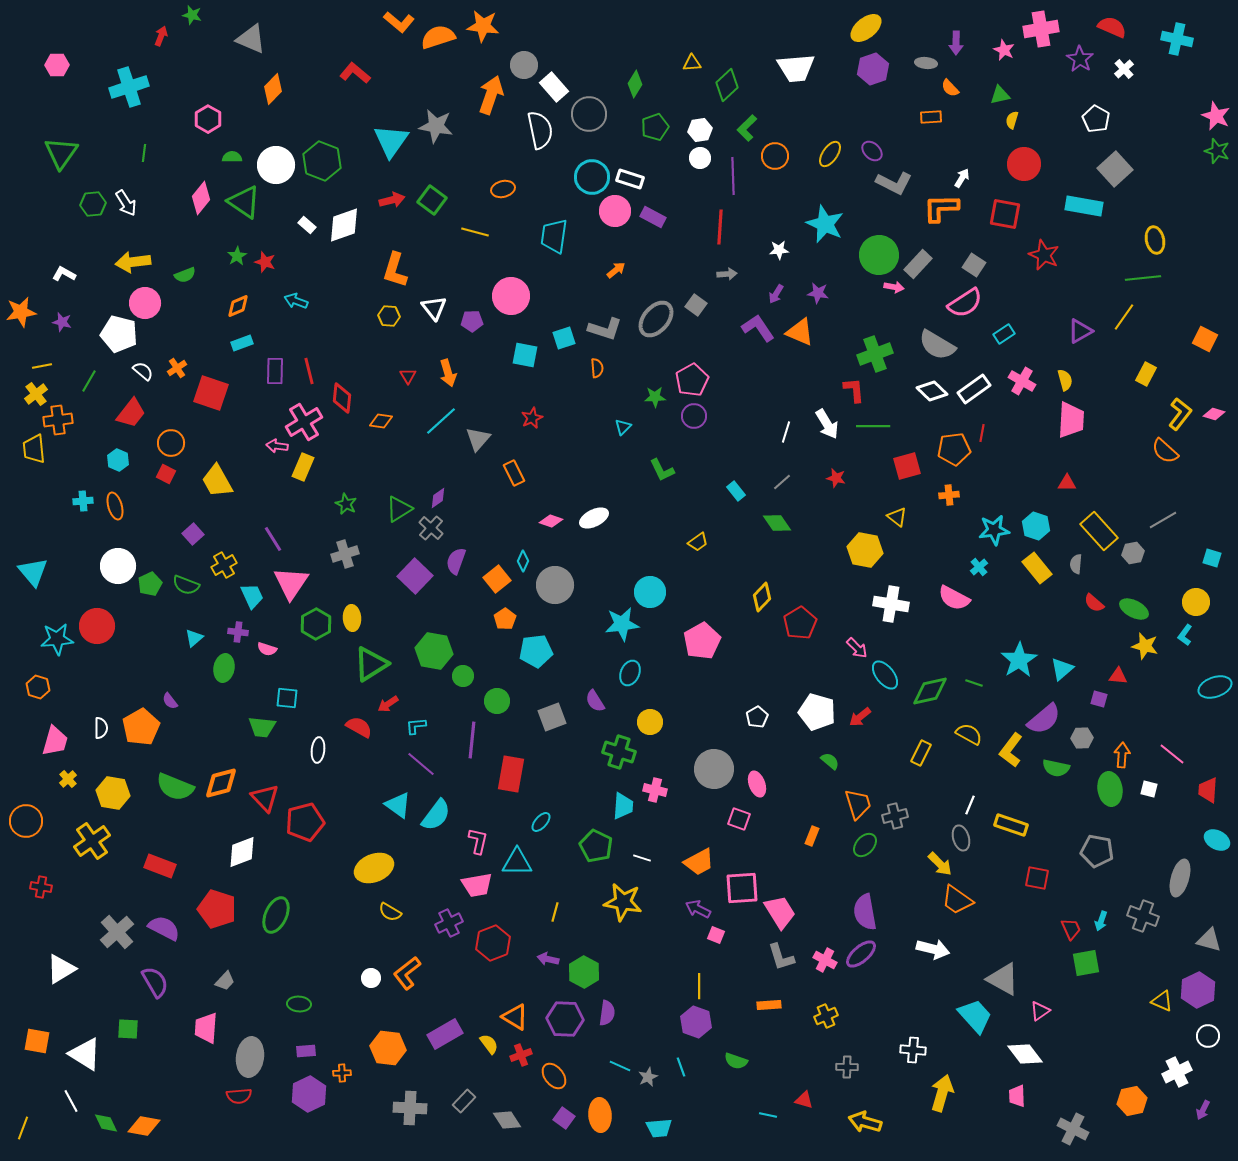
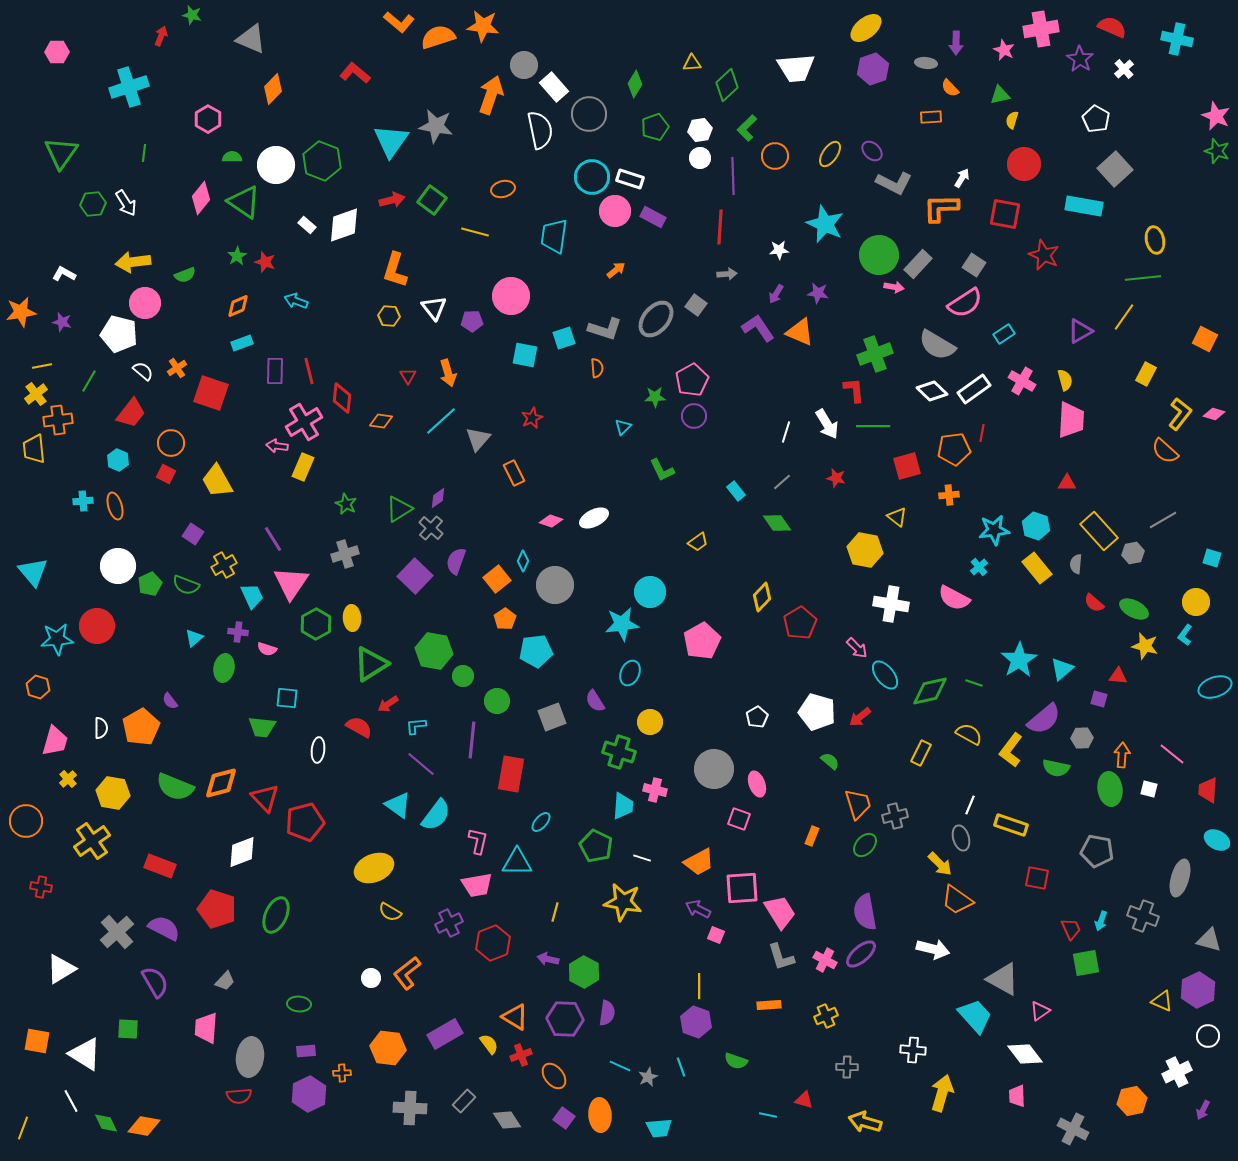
pink hexagon at (57, 65): moved 13 px up
purple square at (193, 534): rotated 15 degrees counterclockwise
